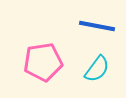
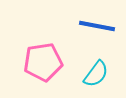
cyan semicircle: moved 1 px left, 5 px down
